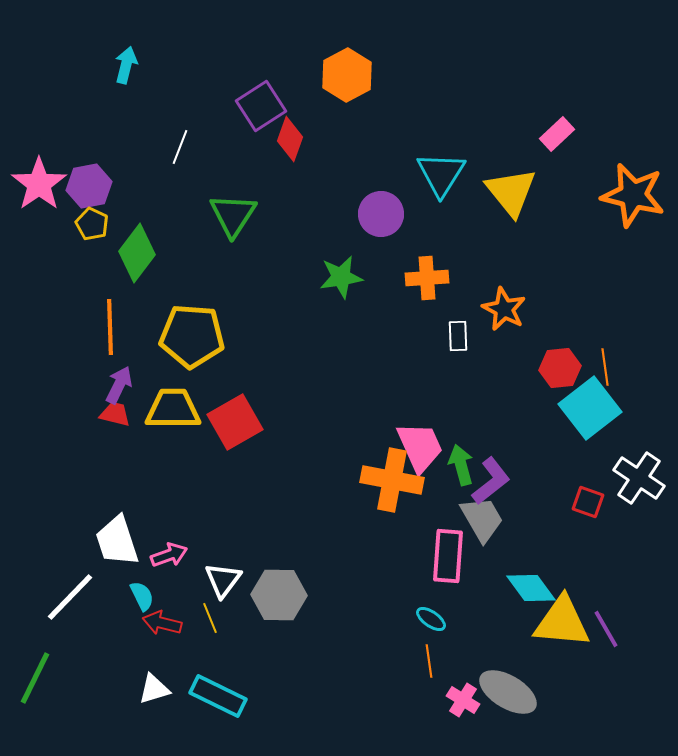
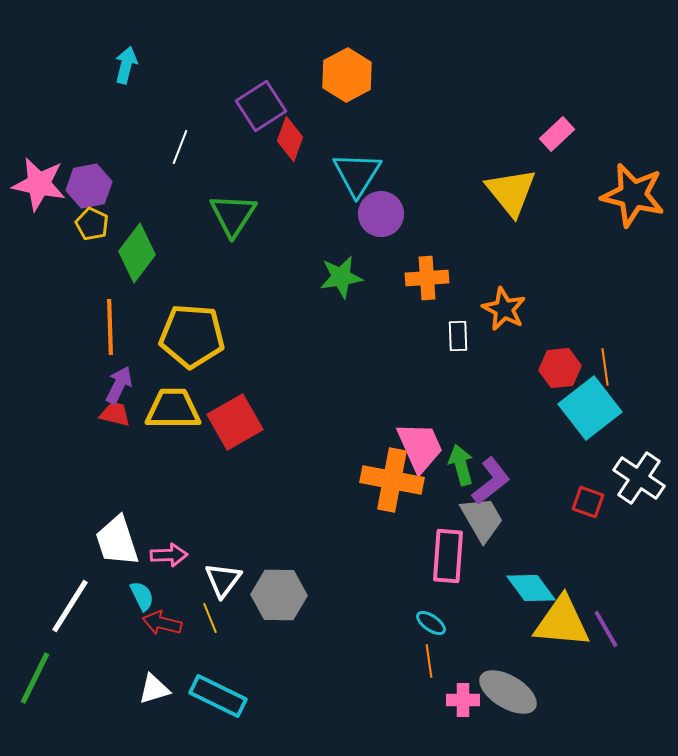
cyan triangle at (441, 174): moved 84 px left
pink star at (39, 184): rotated 26 degrees counterclockwise
pink arrow at (169, 555): rotated 18 degrees clockwise
white line at (70, 597): moved 9 px down; rotated 12 degrees counterclockwise
cyan ellipse at (431, 619): moved 4 px down
pink cross at (463, 700): rotated 32 degrees counterclockwise
